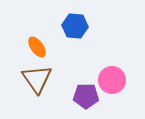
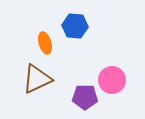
orange ellipse: moved 8 px right, 4 px up; rotated 20 degrees clockwise
brown triangle: rotated 40 degrees clockwise
purple pentagon: moved 1 px left, 1 px down
